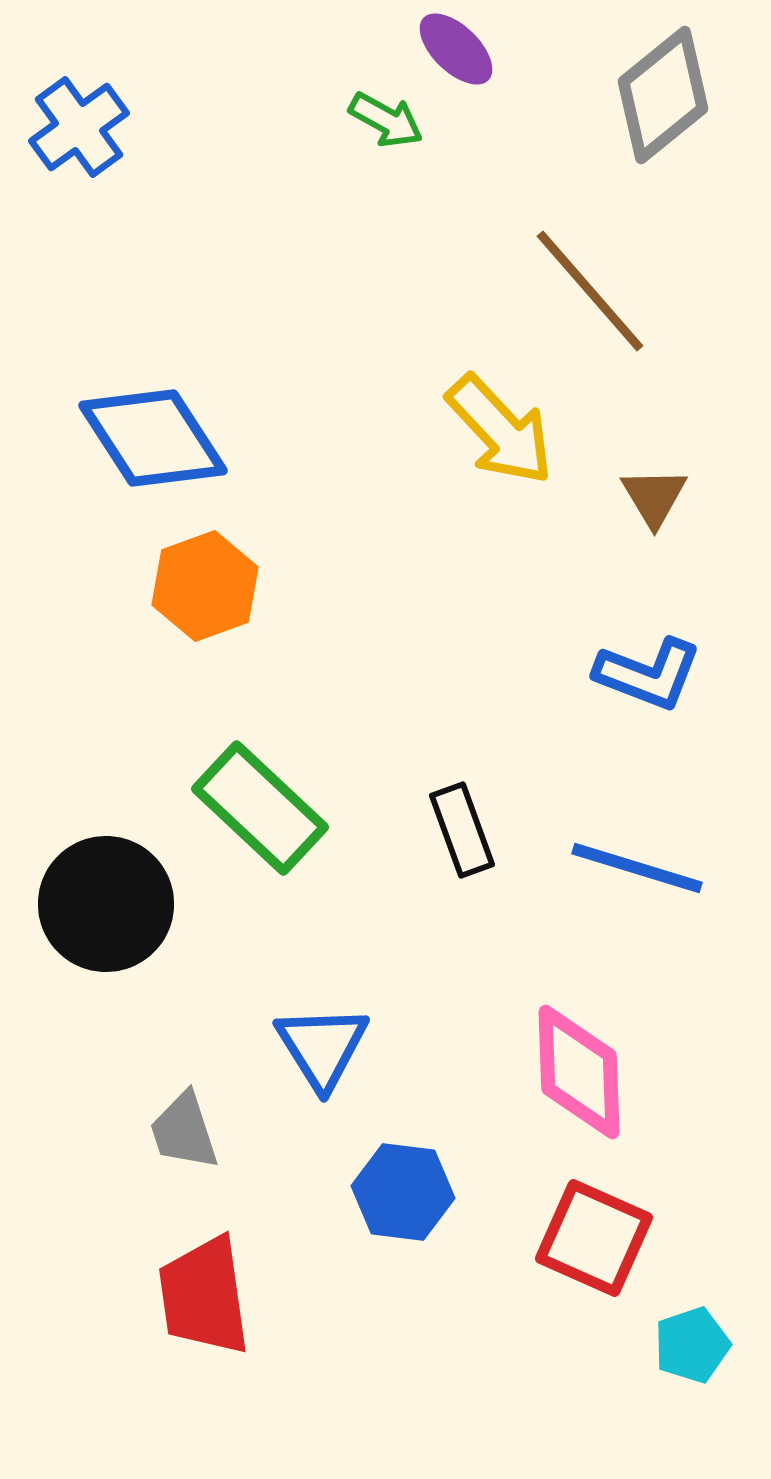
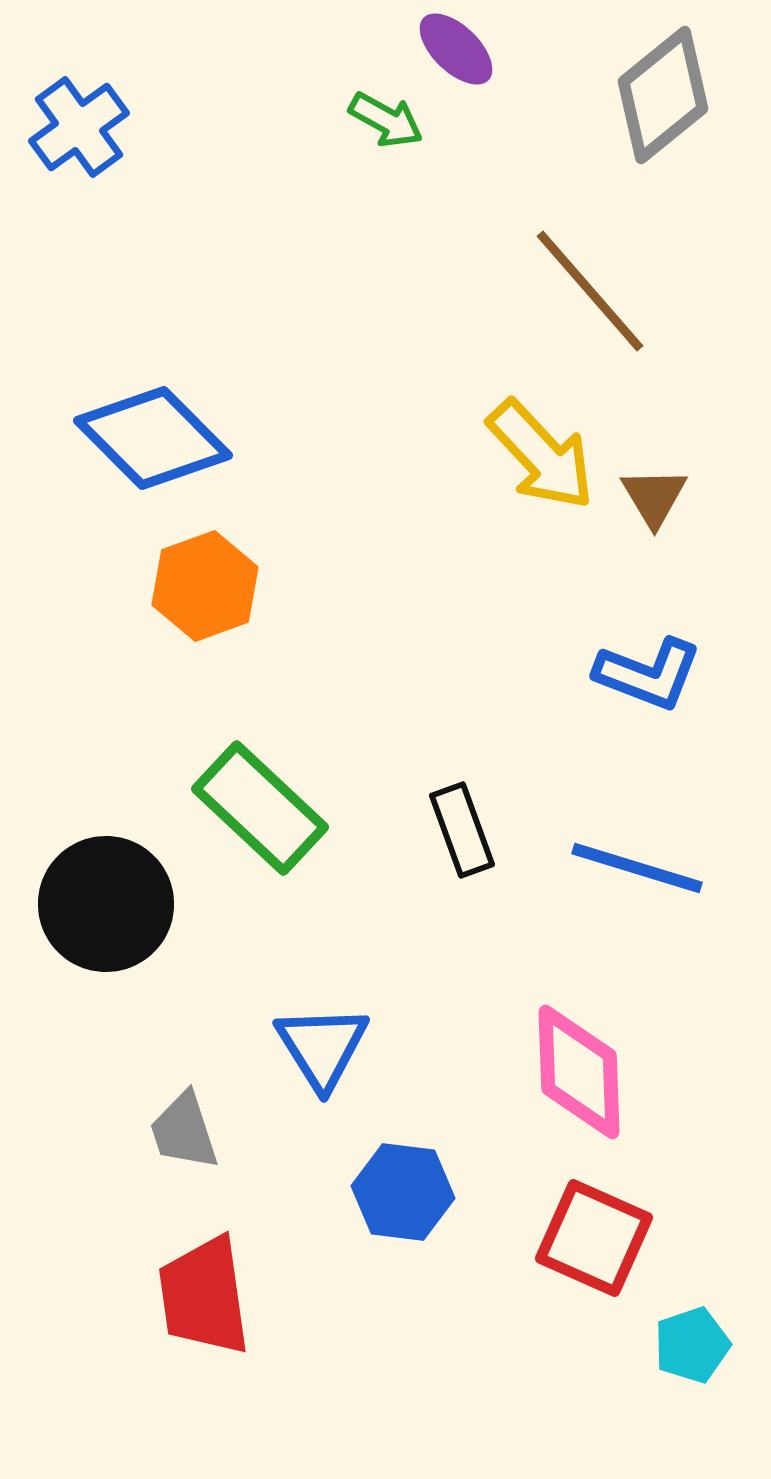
yellow arrow: moved 41 px right, 25 px down
blue diamond: rotated 12 degrees counterclockwise
